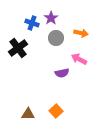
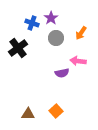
orange arrow: rotated 112 degrees clockwise
pink arrow: moved 1 px left, 2 px down; rotated 21 degrees counterclockwise
